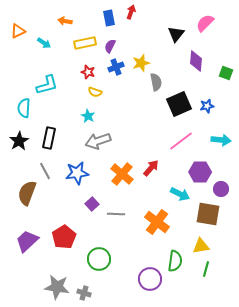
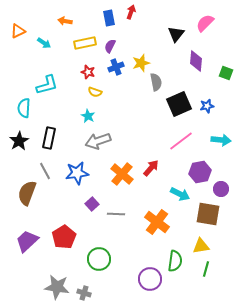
purple hexagon at (200, 172): rotated 10 degrees counterclockwise
